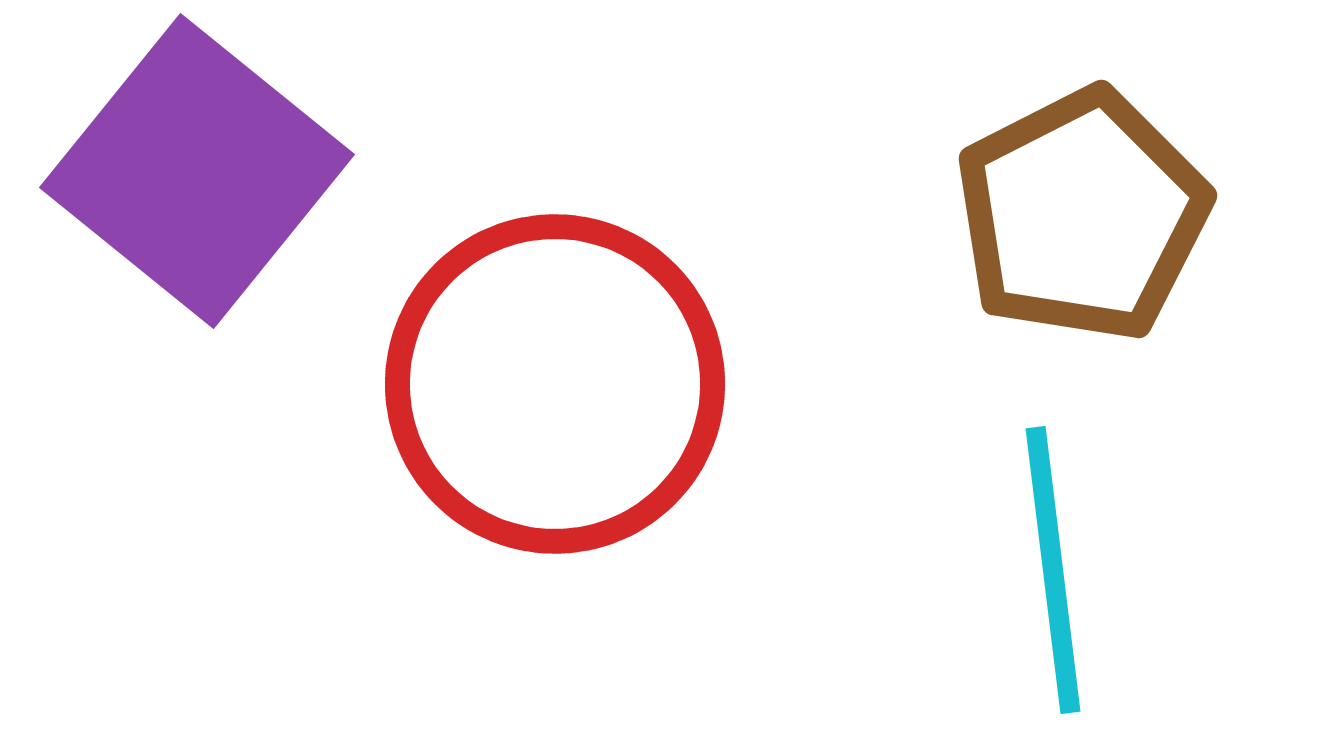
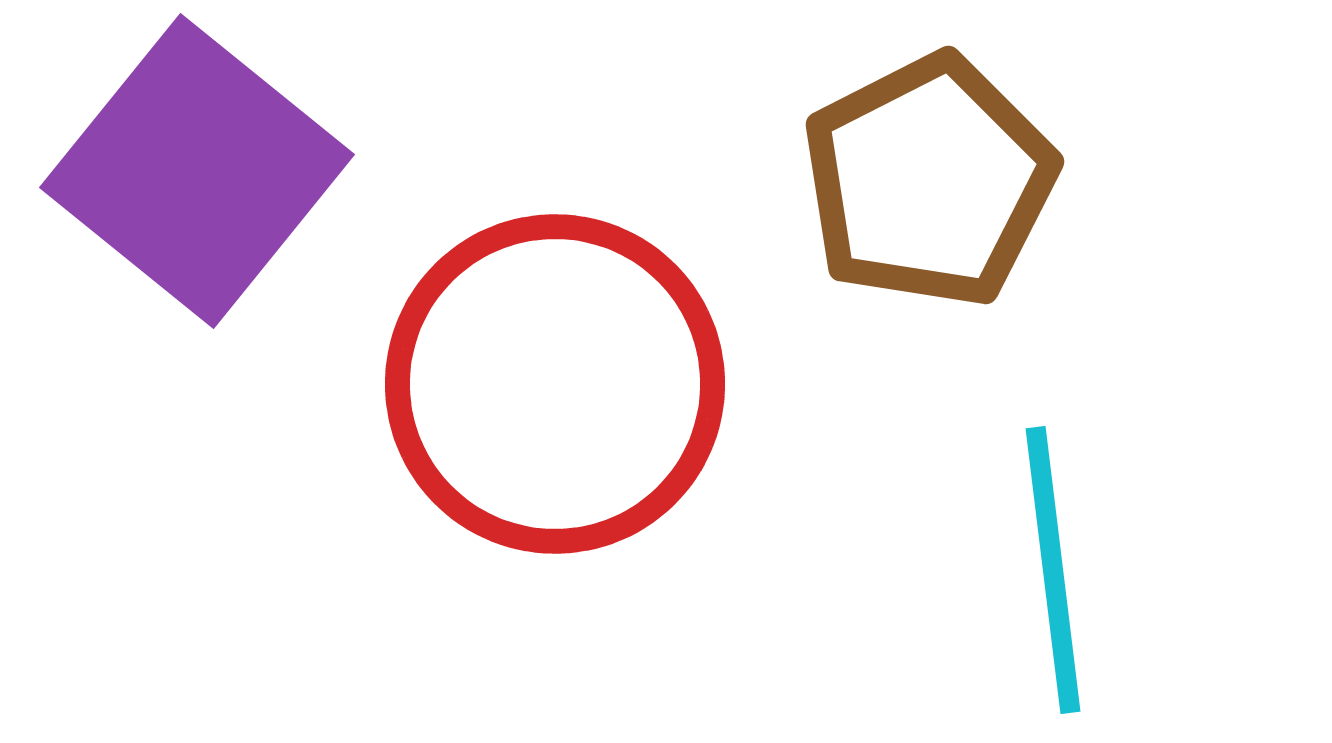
brown pentagon: moved 153 px left, 34 px up
